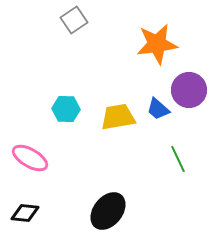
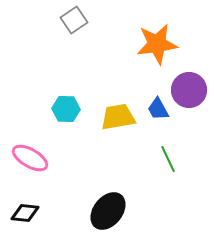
blue trapezoid: rotated 20 degrees clockwise
green line: moved 10 px left
